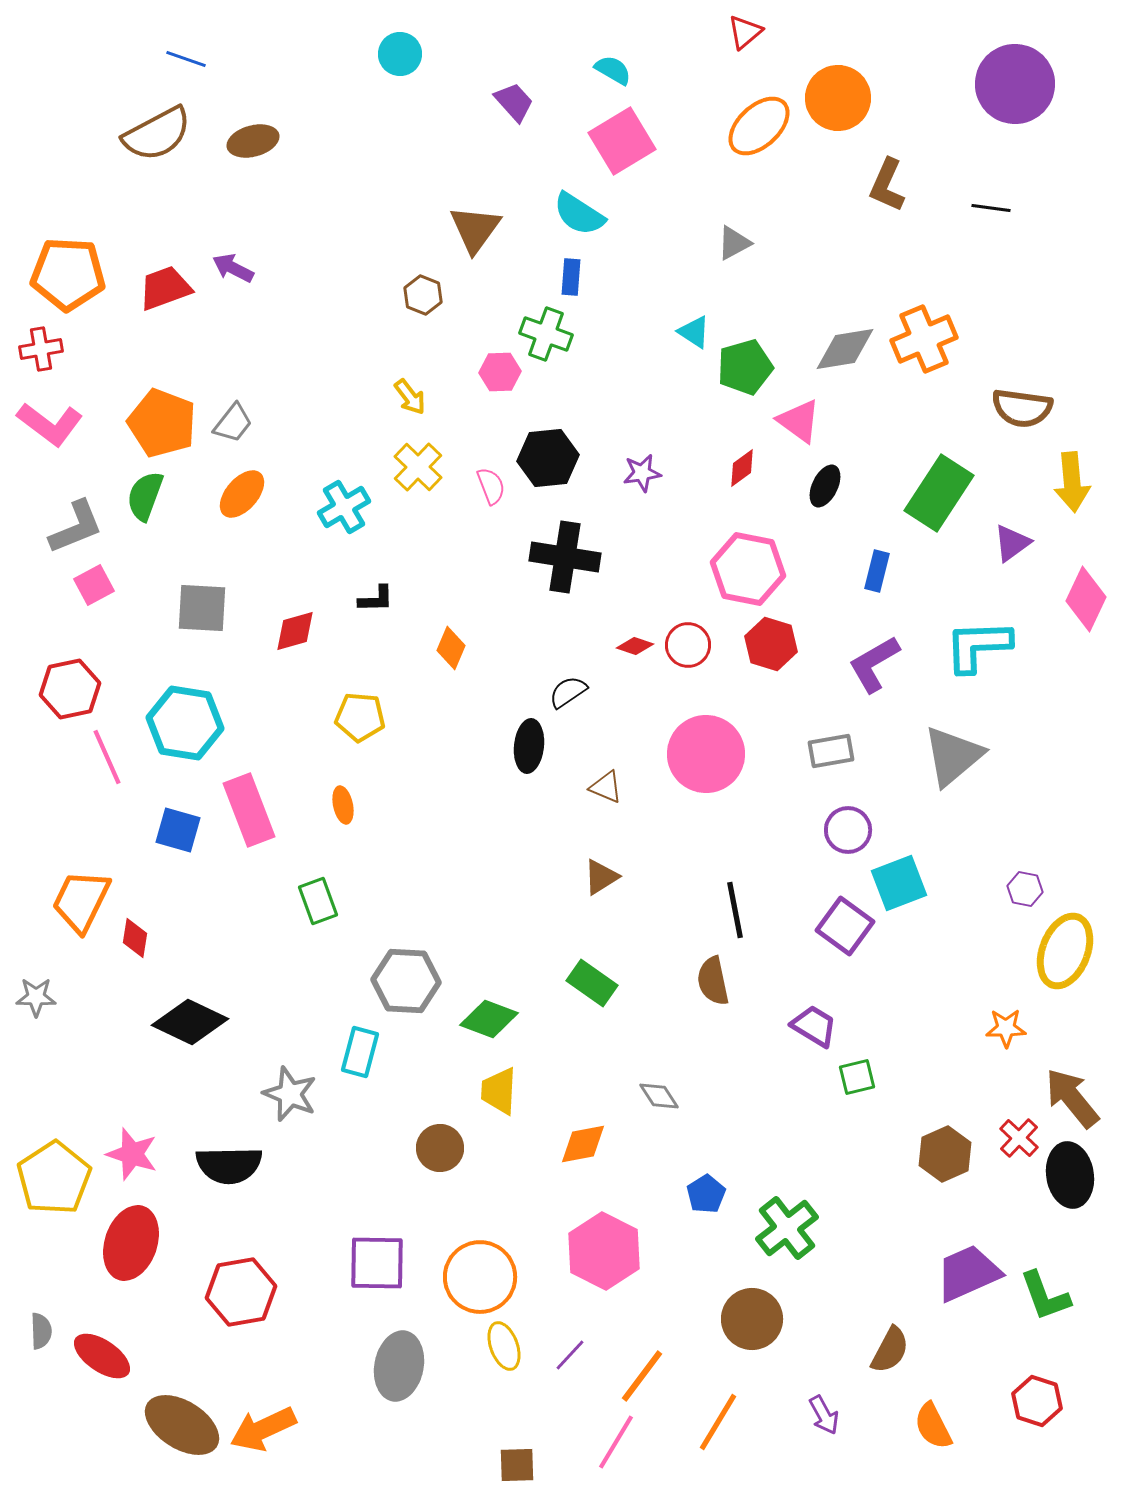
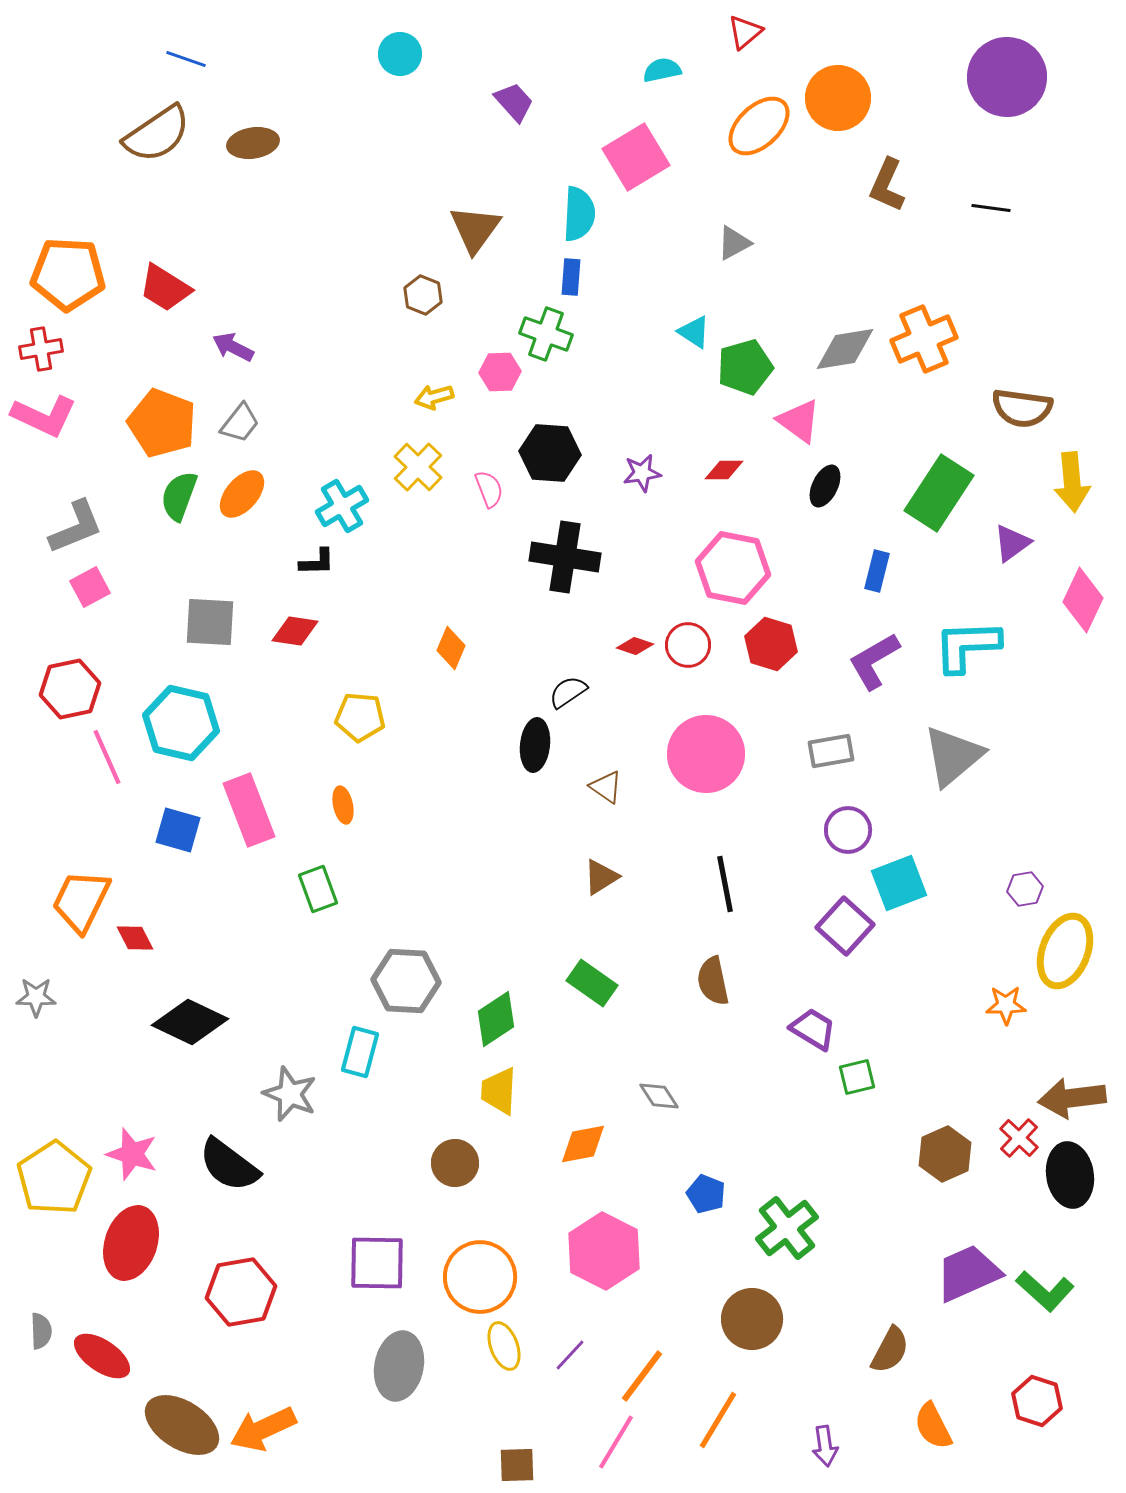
cyan semicircle at (613, 70): moved 49 px right; rotated 42 degrees counterclockwise
purple circle at (1015, 84): moved 8 px left, 7 px up
brown semicircle at (157, 134): rotated 6 degrees counterclockwise
brown ellipse at (253, 141): moved 2 px down; rotated 6 degrees clockwise
pink square at (622, 141): moved 14 px right, 16 px down
cyan semicircle at (579, 214): rotated 120 degrees counterclockwise
purple arrow at (233, 268): moved 79 px down
red trapezoid at (165, 288): rotated 128 degrees counterclockwise
yellow arrow at (410, 397): moved 24 px right; rotated 111 degrees clockwise
gray trapezoid at (233, 423): moved 7 px right
pink L-shape at (50, 424): moved 6 px left, 8 px up; rotated 12 degrees counterclockwise
black hexagon at (548, 458): moved 2 px right, 5 px up; rotated 10 degrees clockwise
red diamond at (742, 468): moved 18 px left, 2 px down; rotated 36 degrees clockwise
pink semicircle at (491, 486): moved 2 px left, 3 px down
green semicircle at (145, 496): moved 34 px right
cyan cross at (344, 507): moved 2 px left, 1 px up
pink hexagon at (748, 569): moved 15 px left, 1 px up
pink square at (94, 585): moved 4 px left, 2 px down
black L-shape at (376, 599): moved 59 px left, 37 px up
pink diamond at (1086, 599): moved 3 px left, 1 px down
gray square at (202, 608): moved 8 px right, 14 px down
red diamond at (295, 631): rotated 24 degrees clockwise
cyan L-shape at (978, 646): moved 11 px left
purple L-shape at (874, 664): moved 3 px up
cyan hexagon at (185, 723): moved 4 px left; rotated 4 degrees clockwise
black ellipse at (529, 746): moved 6 px right, 1 px up
brown triangle at (606, 787): rotated 12 degrees clockwise
purple hexagon at (1025, 889): rotated 20 degrees counterclockwise
green rectangle at (318, 901): moved 12 px up
black line at (735, 910): moved 10 px left, 26 px up
purple square at (845, 926): rotated 6 degrees clockwise
red diamond at (135, 938): rotated 36 degrees counterclockwise
green diamond at (489, 1019): moved 7 px right; rotated 54 degrees counterclockwise
purple trapezoid at (814, 1026): moved 1 px left, 3 px down
orange star at (1006, 1028): moved 23 px up
brown arrow at (1072, 1098): rotated 58 degrees counterclockwise
brown circle at (440, 1148): moved 15 px right, 15 px down
black semicircle at (229, 1165): rotated 38 degrees clockwise
blue pentagon at (706, 1194): rotated 18 degrees counterclockwise
green L-shape at (1045, 1296): moved 5 px up; rotated 28 degrees counterclockwise
purple arrow at (824, 1415): moved 1 px right, 31 px down; rotated 21 degrees clockwise
orange line at (718, 1422): moved 2 px up
